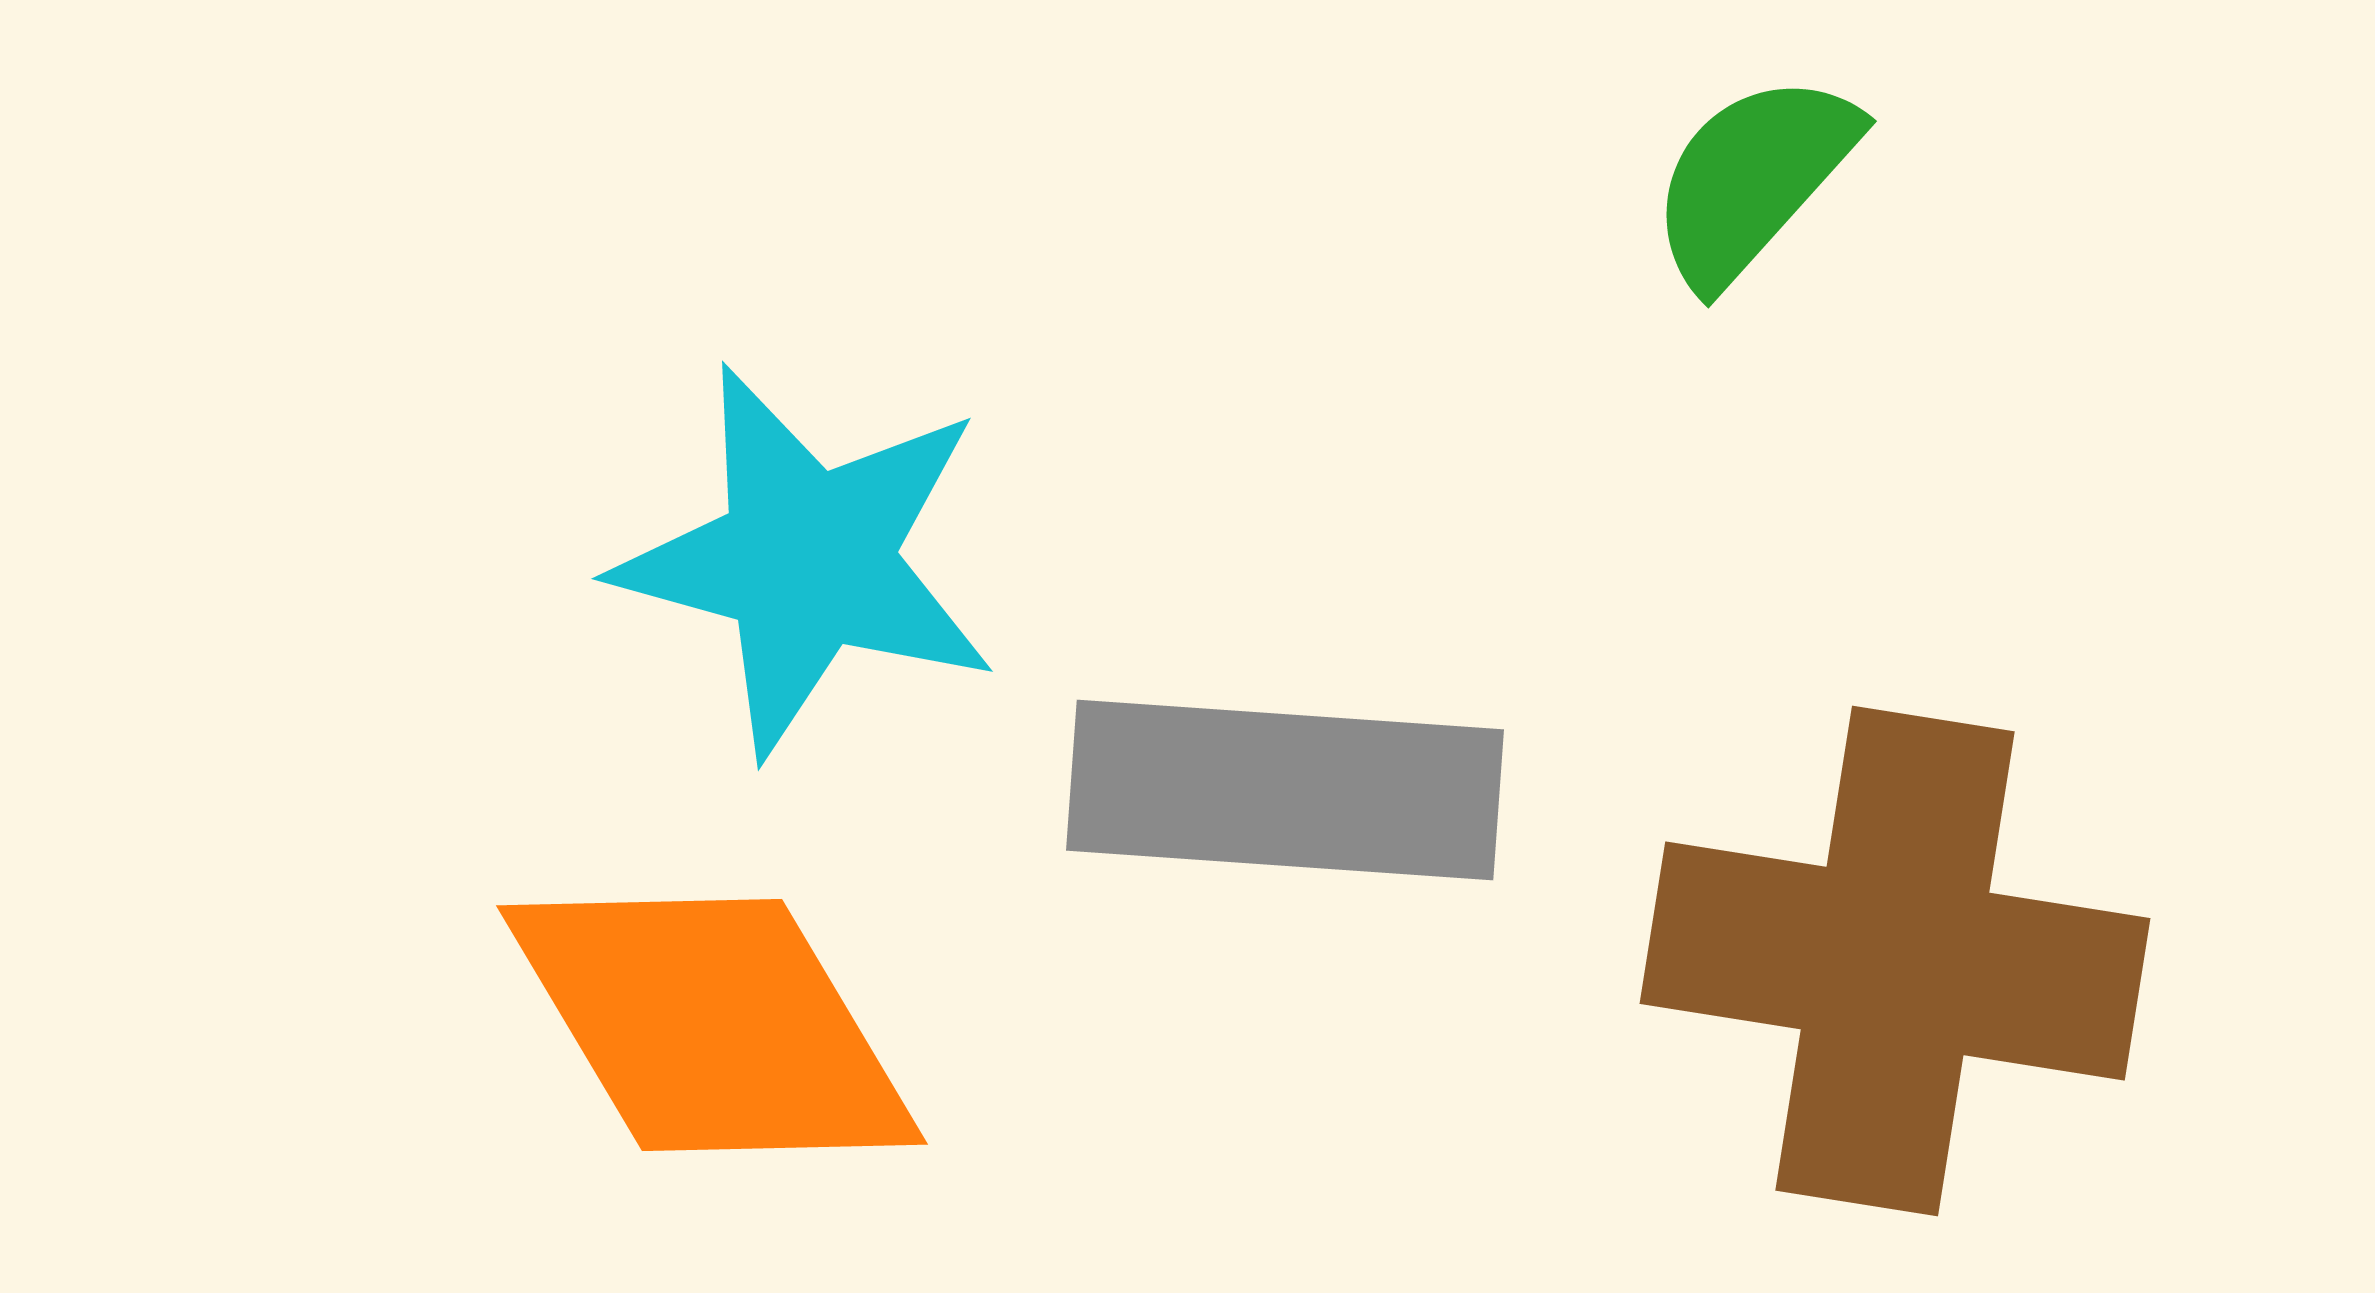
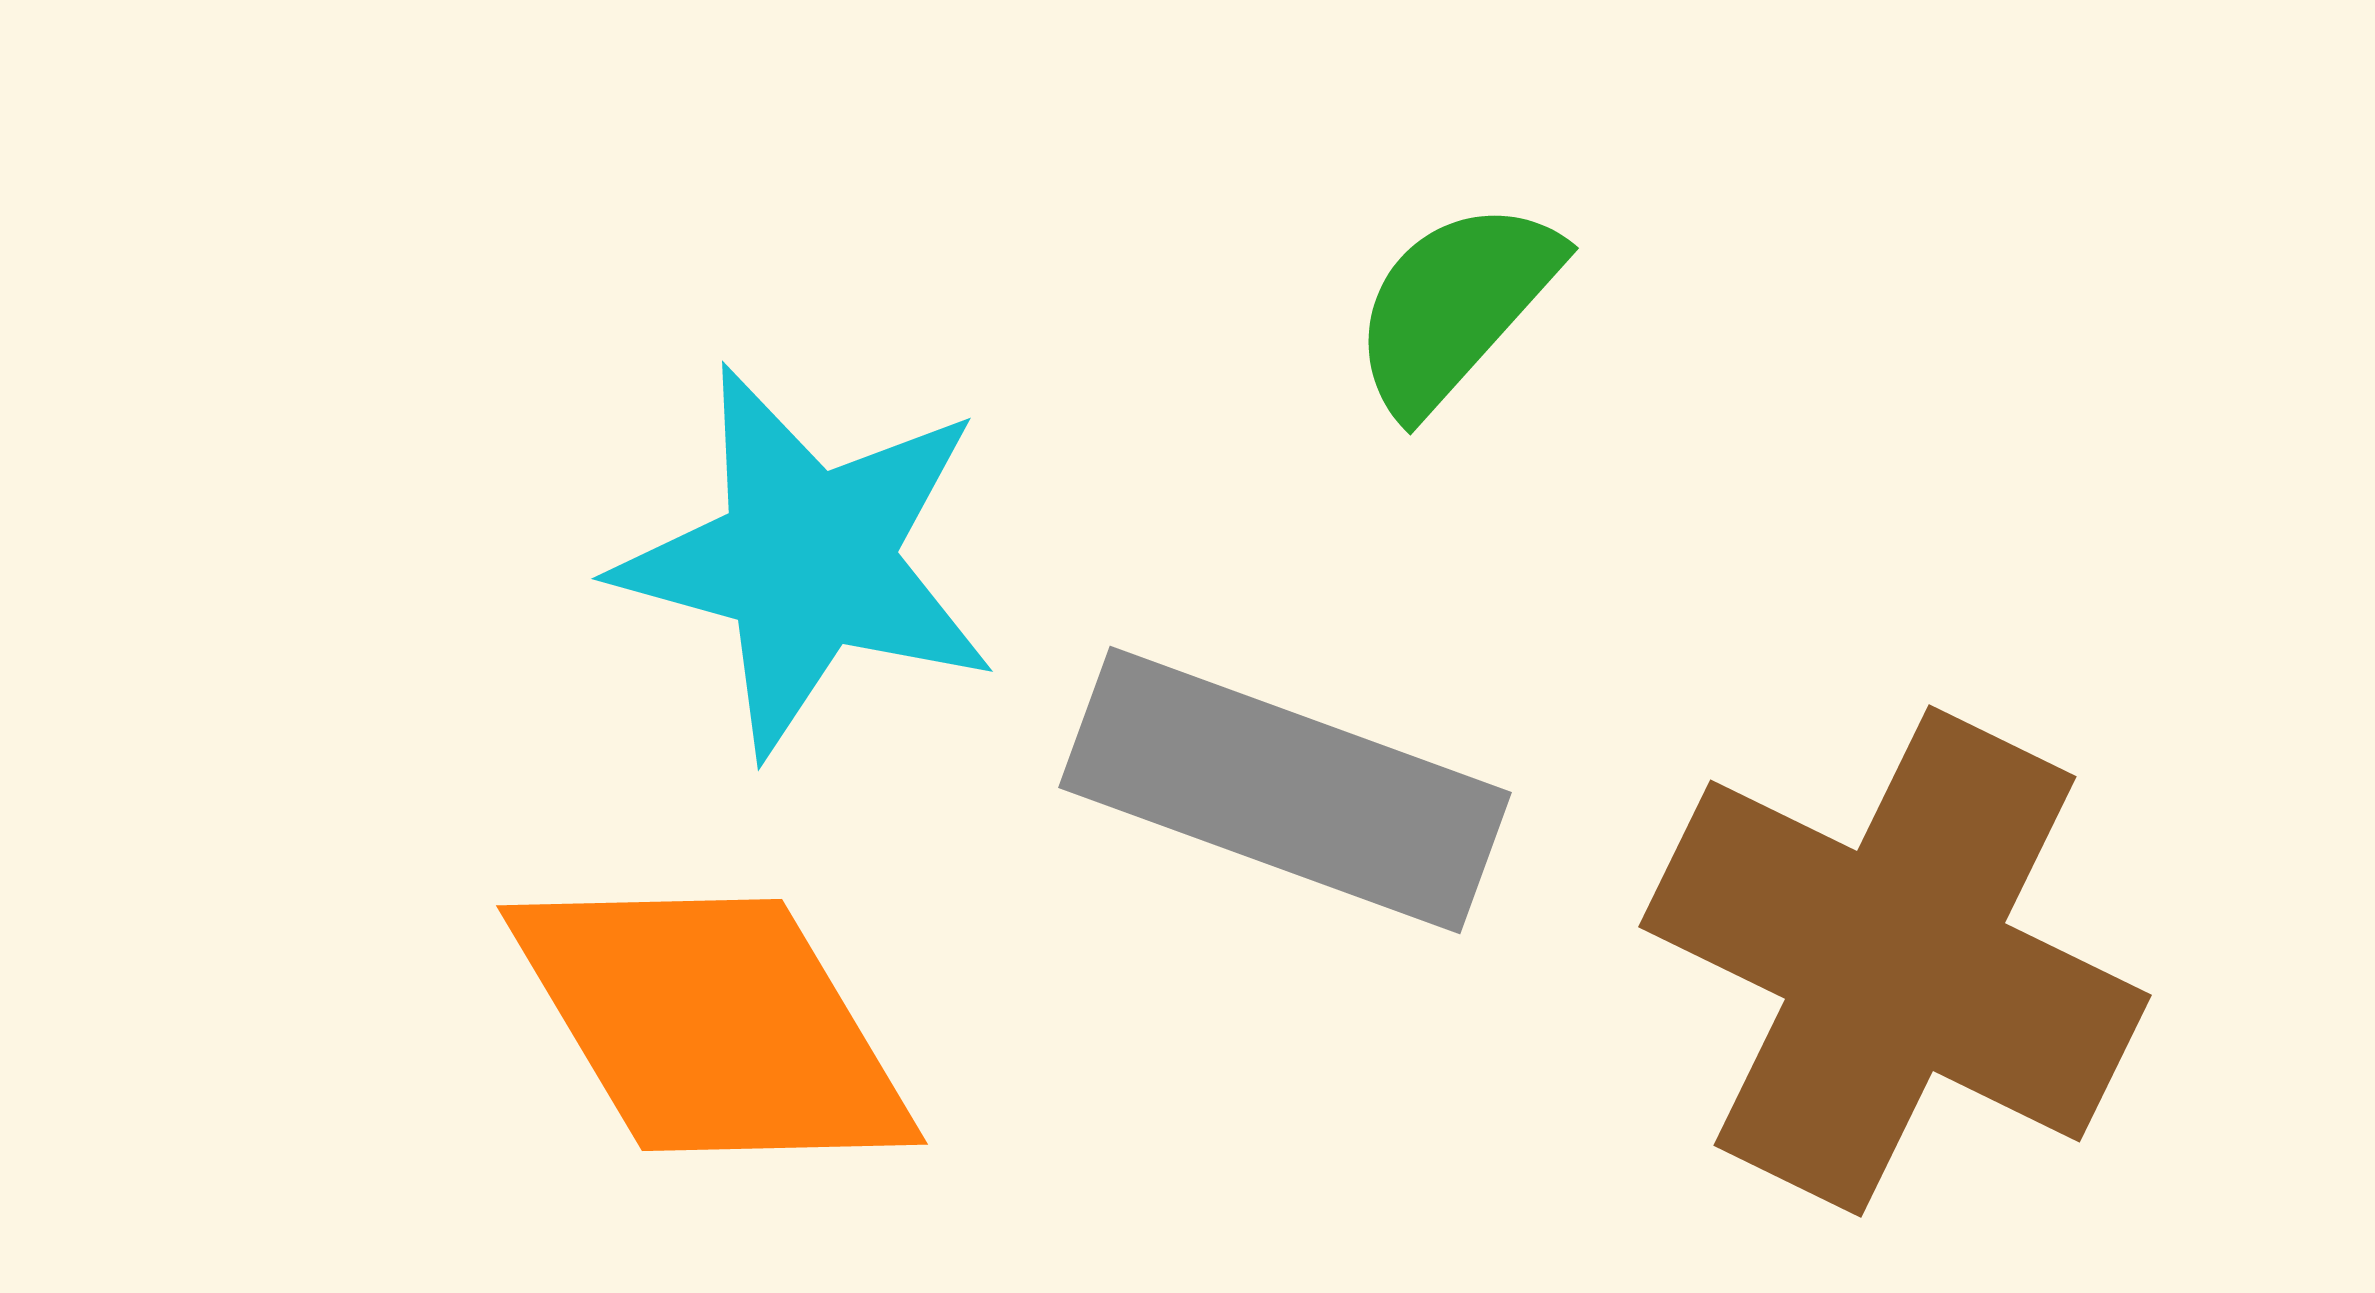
green semicircle: moved 298 px left, 127 px down
gray rectangle: rotated 16 degrees clockwise
brown cross: rotated 17 degrees clockwise
